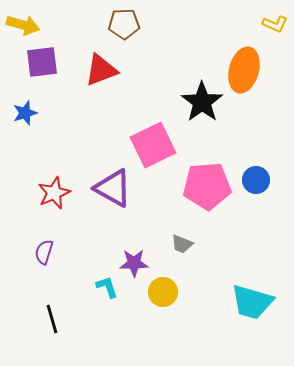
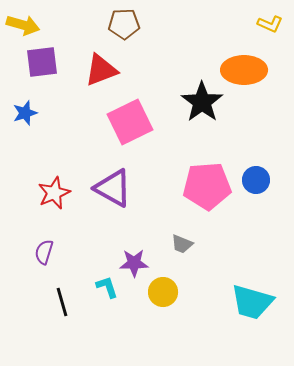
yellow L-shape: moved 5 px left
orange ellipse: rotated 75 degrees clockwise
pink square: moved 23 px left, 23 px up
black line: moved 10 px right, 17 px up
